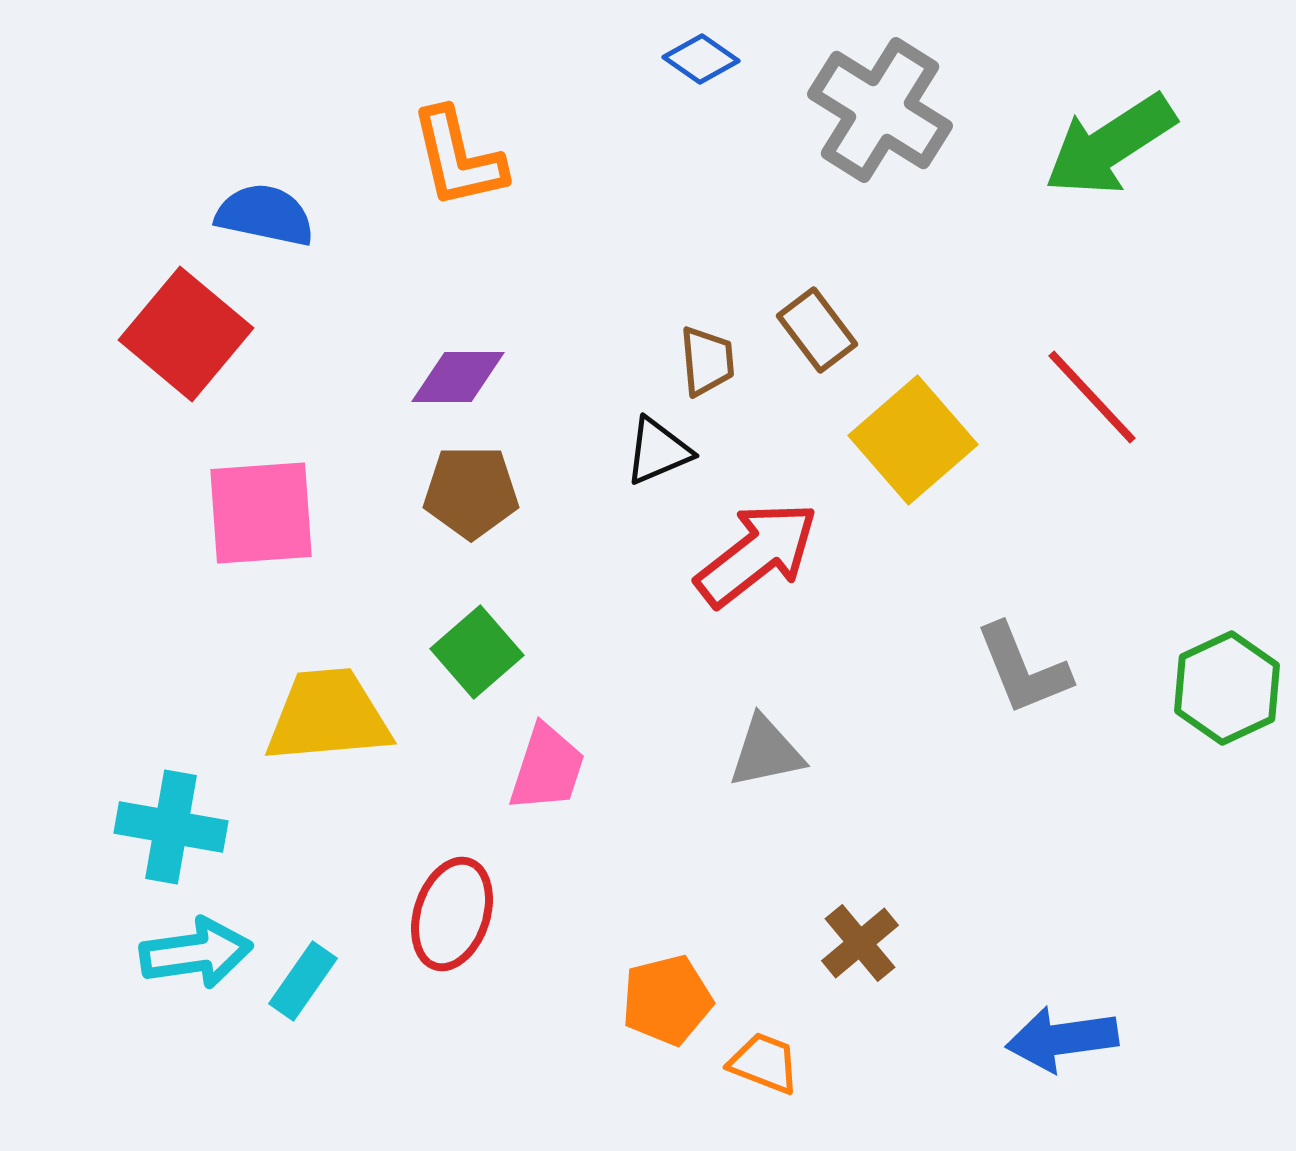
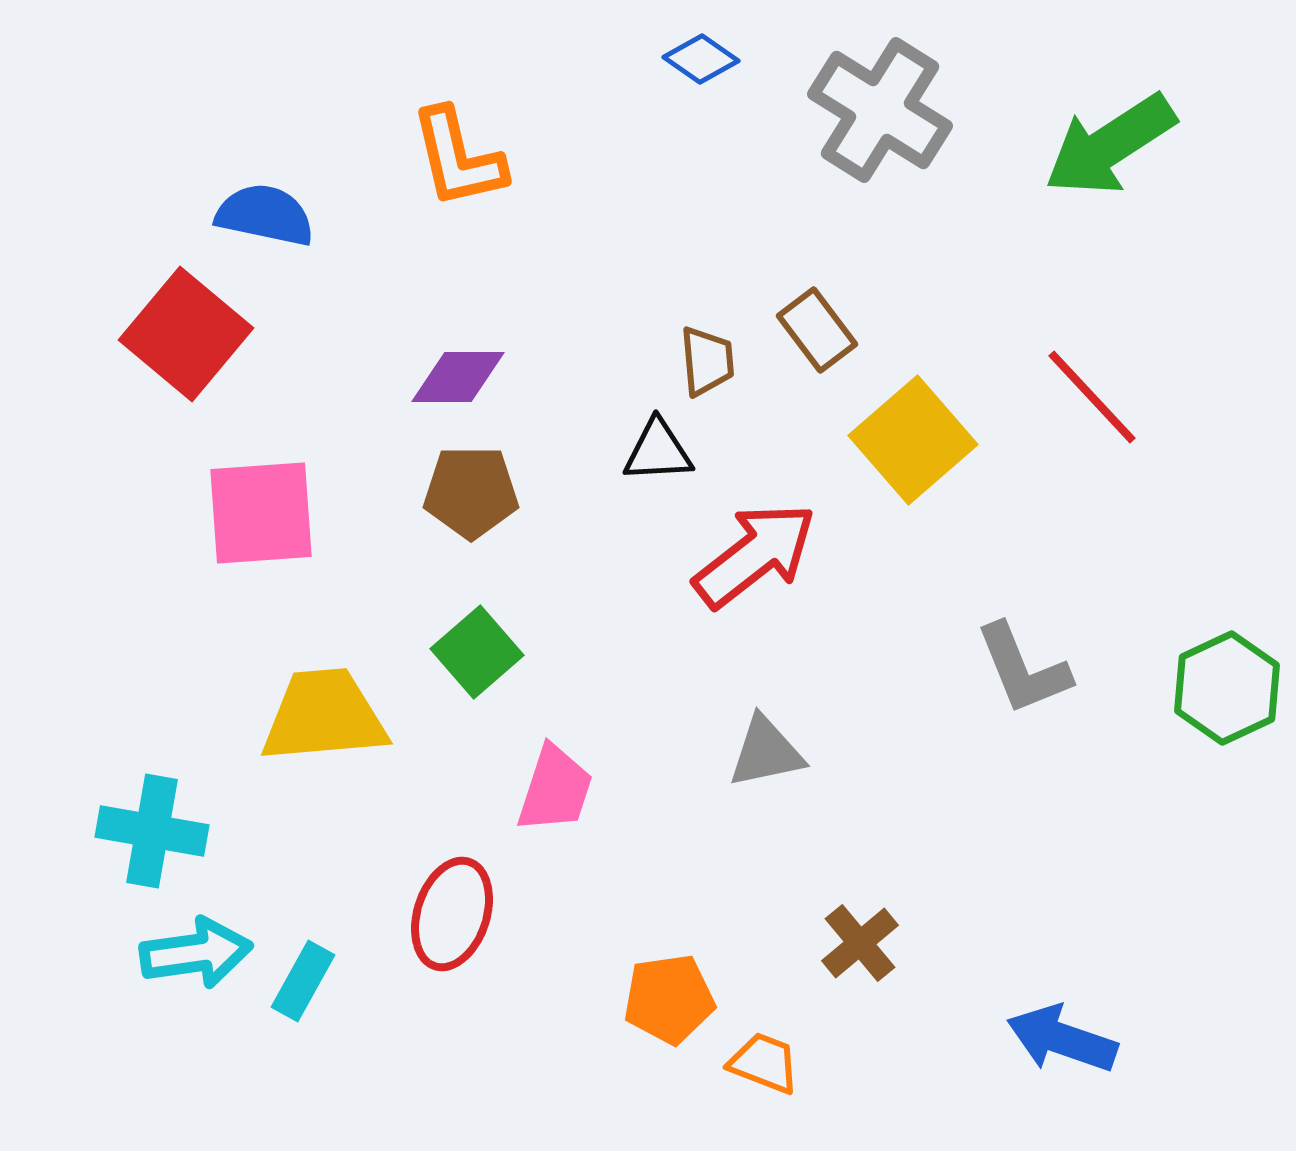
black triangle: rotated 20 degrees clockwise
red arrow: moved 2 px left, 1 px down
yellow trapezoid: moved 4 px left
pink trapezoid: moved 8 px right, 21 px down
cyan cross: moved 19 px left, 4 px down
cyan rectangle: rotated 6 degrees counterclockwise
orange pentagon: moved 2 px right, 1 px up; rotated 6 degrees clockwise
blue arrow: rotated 27 degrees clockwise
